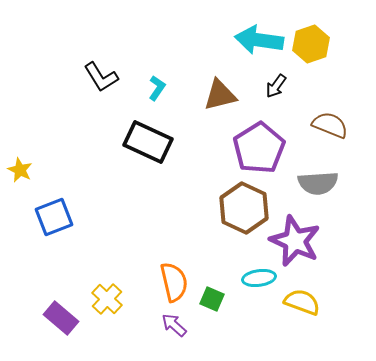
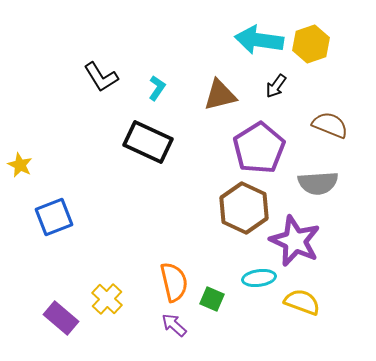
yellow star: moved 5 px up
